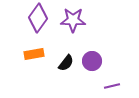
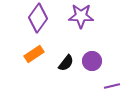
purple star: moved 8 px right, 4 px up
orange rectangle: rotated 24 degrees counterclockwise
